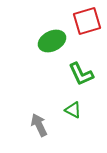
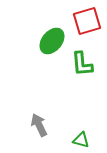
green ellipse: rotated 24 degrees counterclockwise
green L-shape: moved 1 px right, 10 px up; rotated 20 degrees clockwise
green triangle: moved 8 px right, 30 px down; rotated 12 degrees counterclockwise
